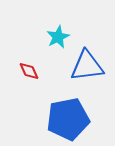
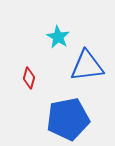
cyan star: rotated 15 degrees counterclockwise
red diamond: moved 7 px down; rotated 40 degrees clockwise
